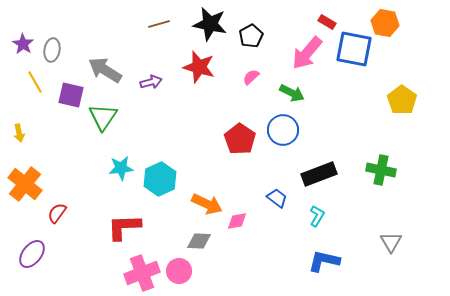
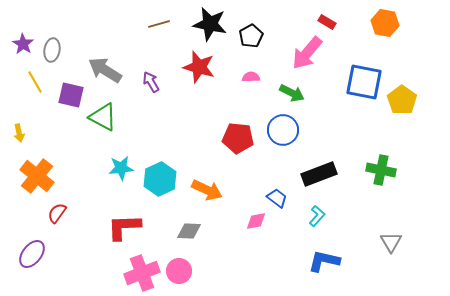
blue square: moved 10 px right, 33 px down
pink semicircle: rotated 42 degrees clockwise
purple arrow: rotated 105 degrees counterclockwise
green triangle: rotated 36 degrees counterclockwise
red pentagon: moved 2 px left, 1 px up; rotated 28 degrees counterclockwise
orange cross: moved 12 px right, 8 px up
orange arrow: moved 14 px up
cyan L-shape: rotated 10 degrees clockwise
pink diamond: moved 19 px right
gray diamond: moved 10 px left, 10 px up
